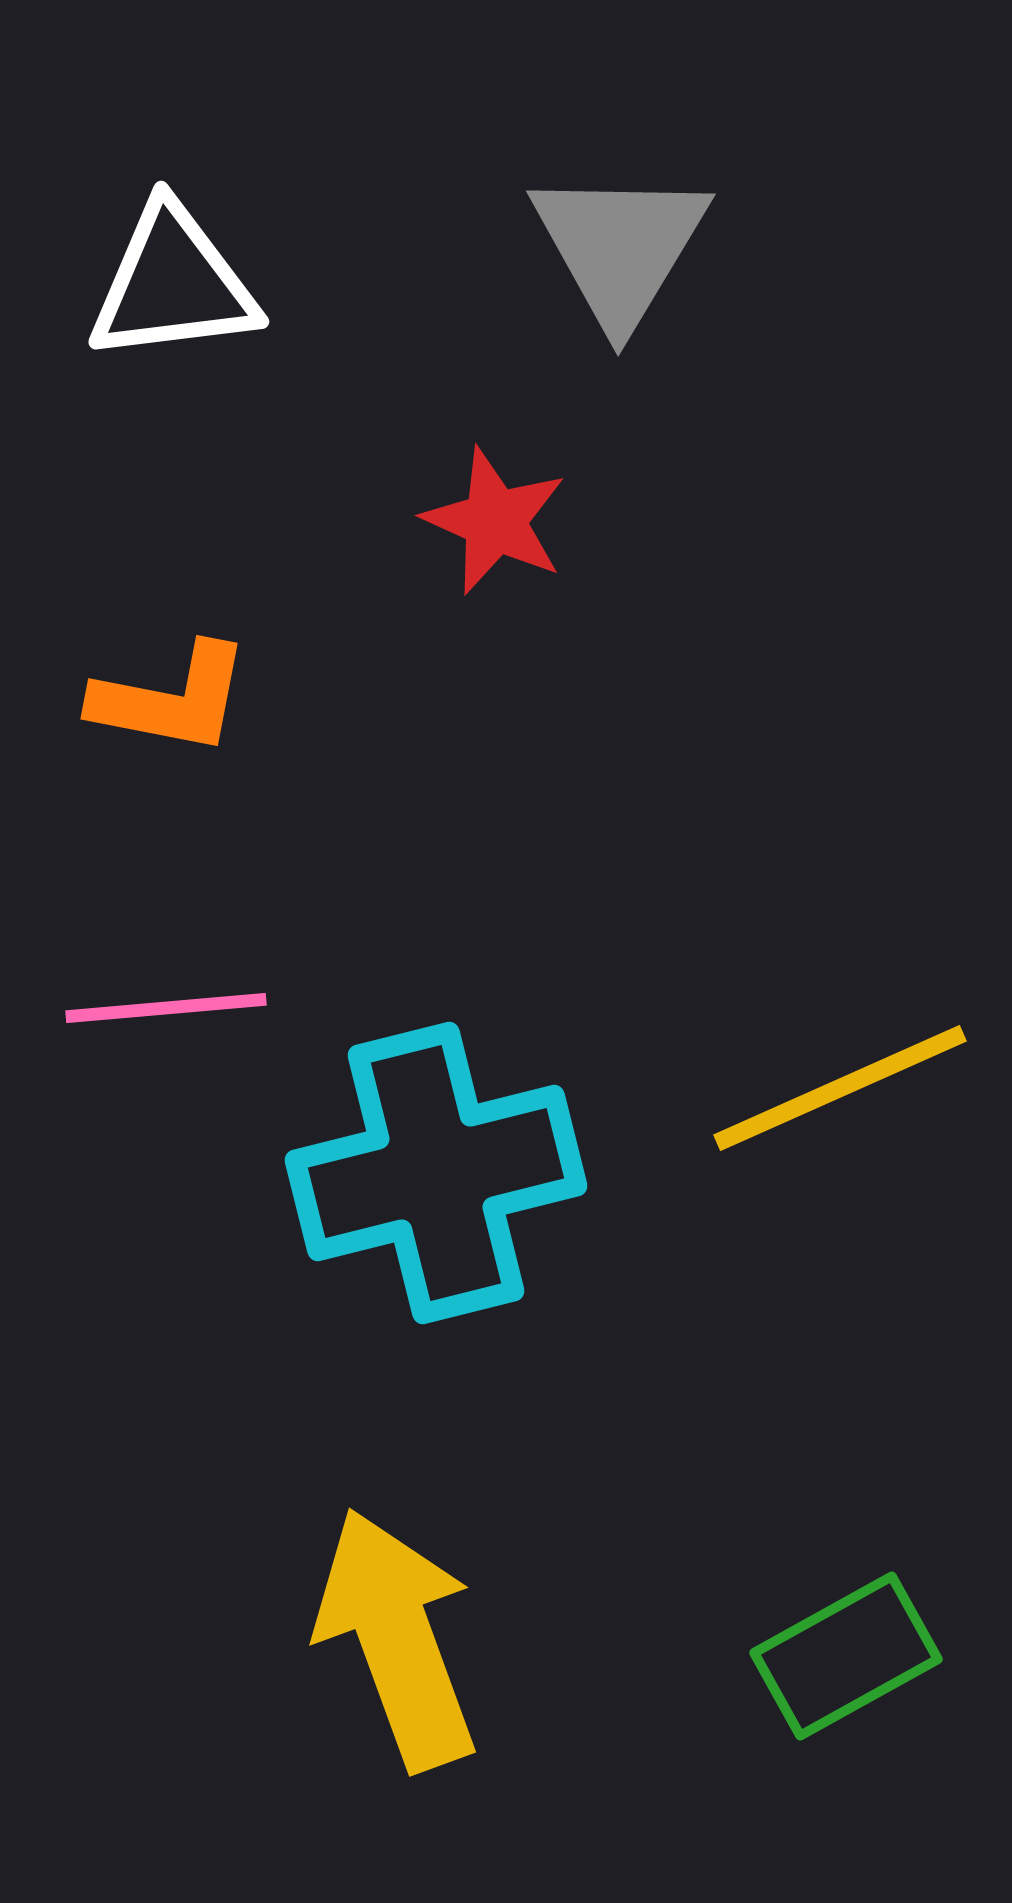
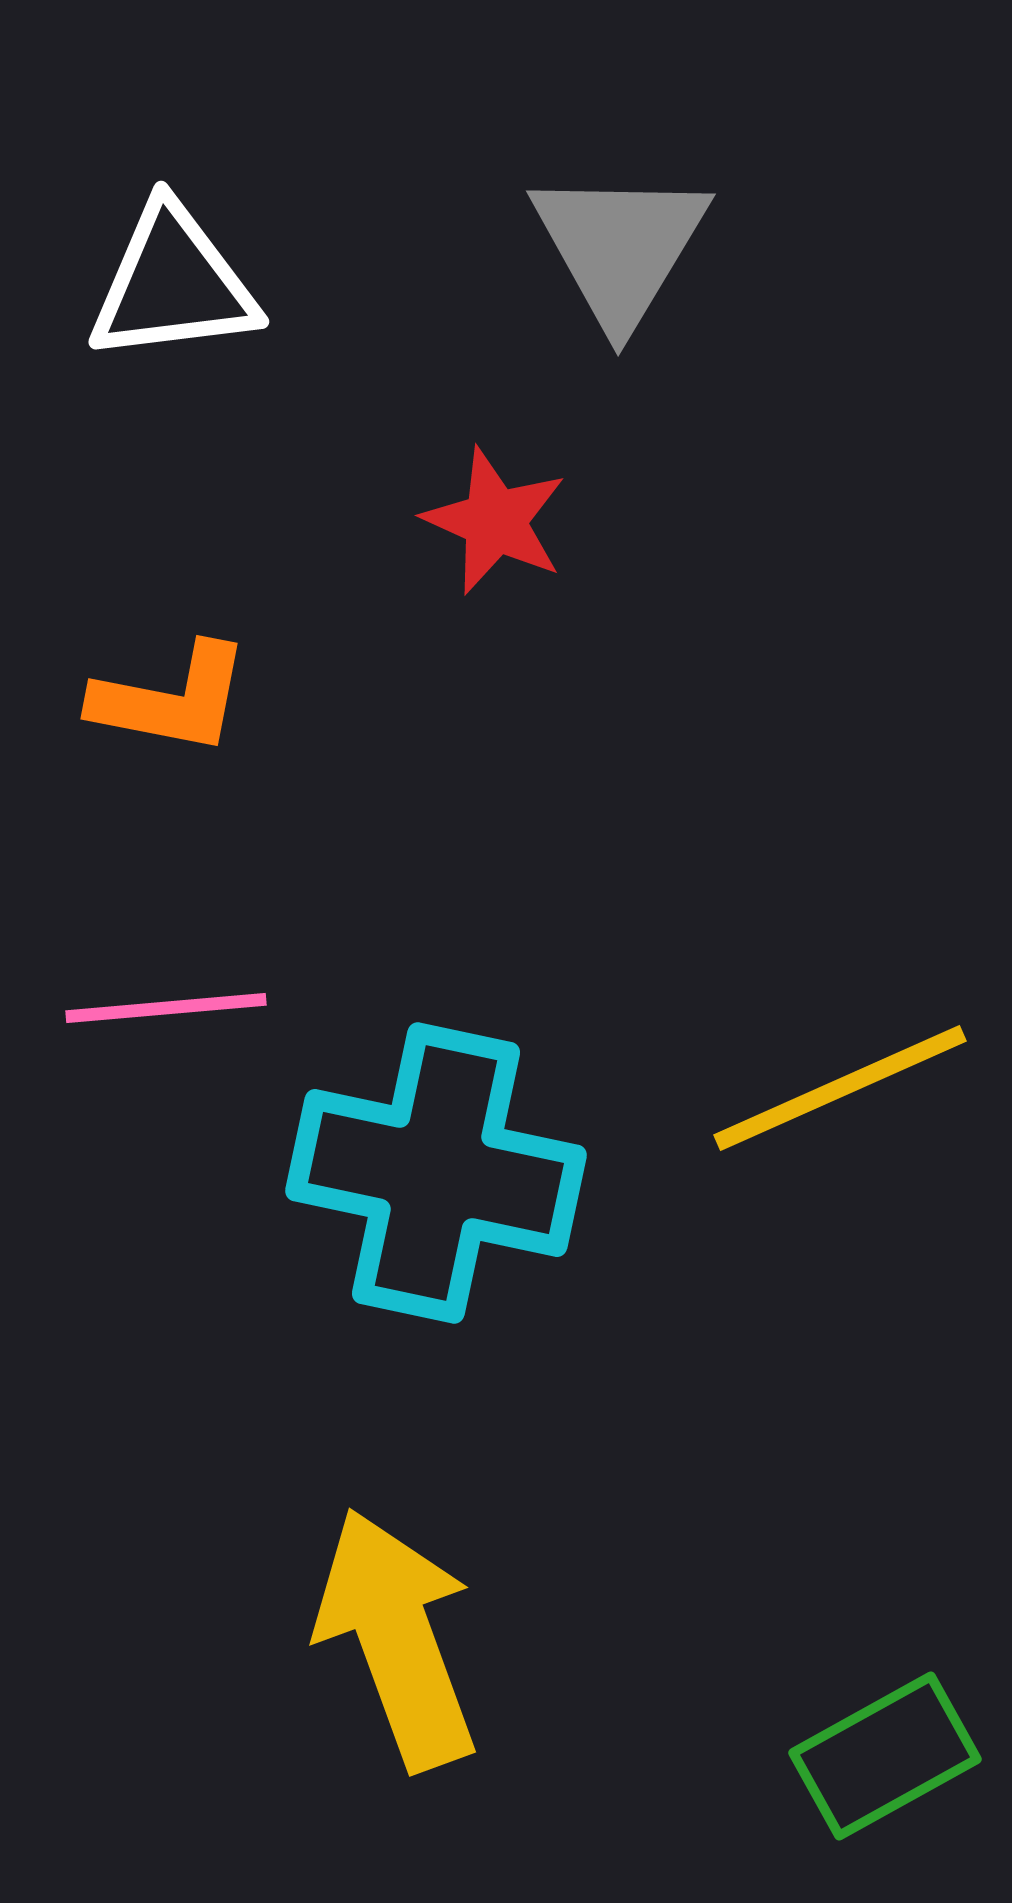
cyan cross: rotated 26 degrees clockwise
green rectangle: moved 39 px right, 100 px down
